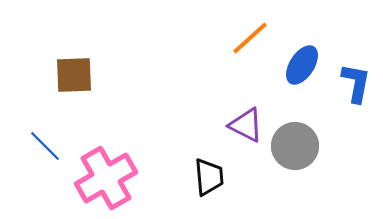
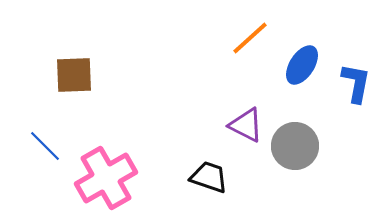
black trapezoid: rotated 66 degrees counterclockwise
